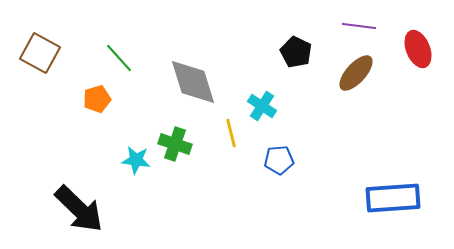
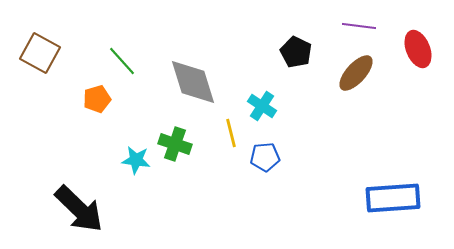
green line: moved 3 px right, 3 px down
blue pentagon: moved 14 px left, 3 px up
